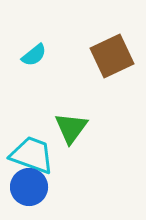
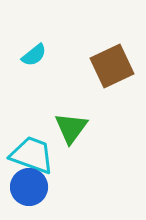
brown square: moved 10 px down
